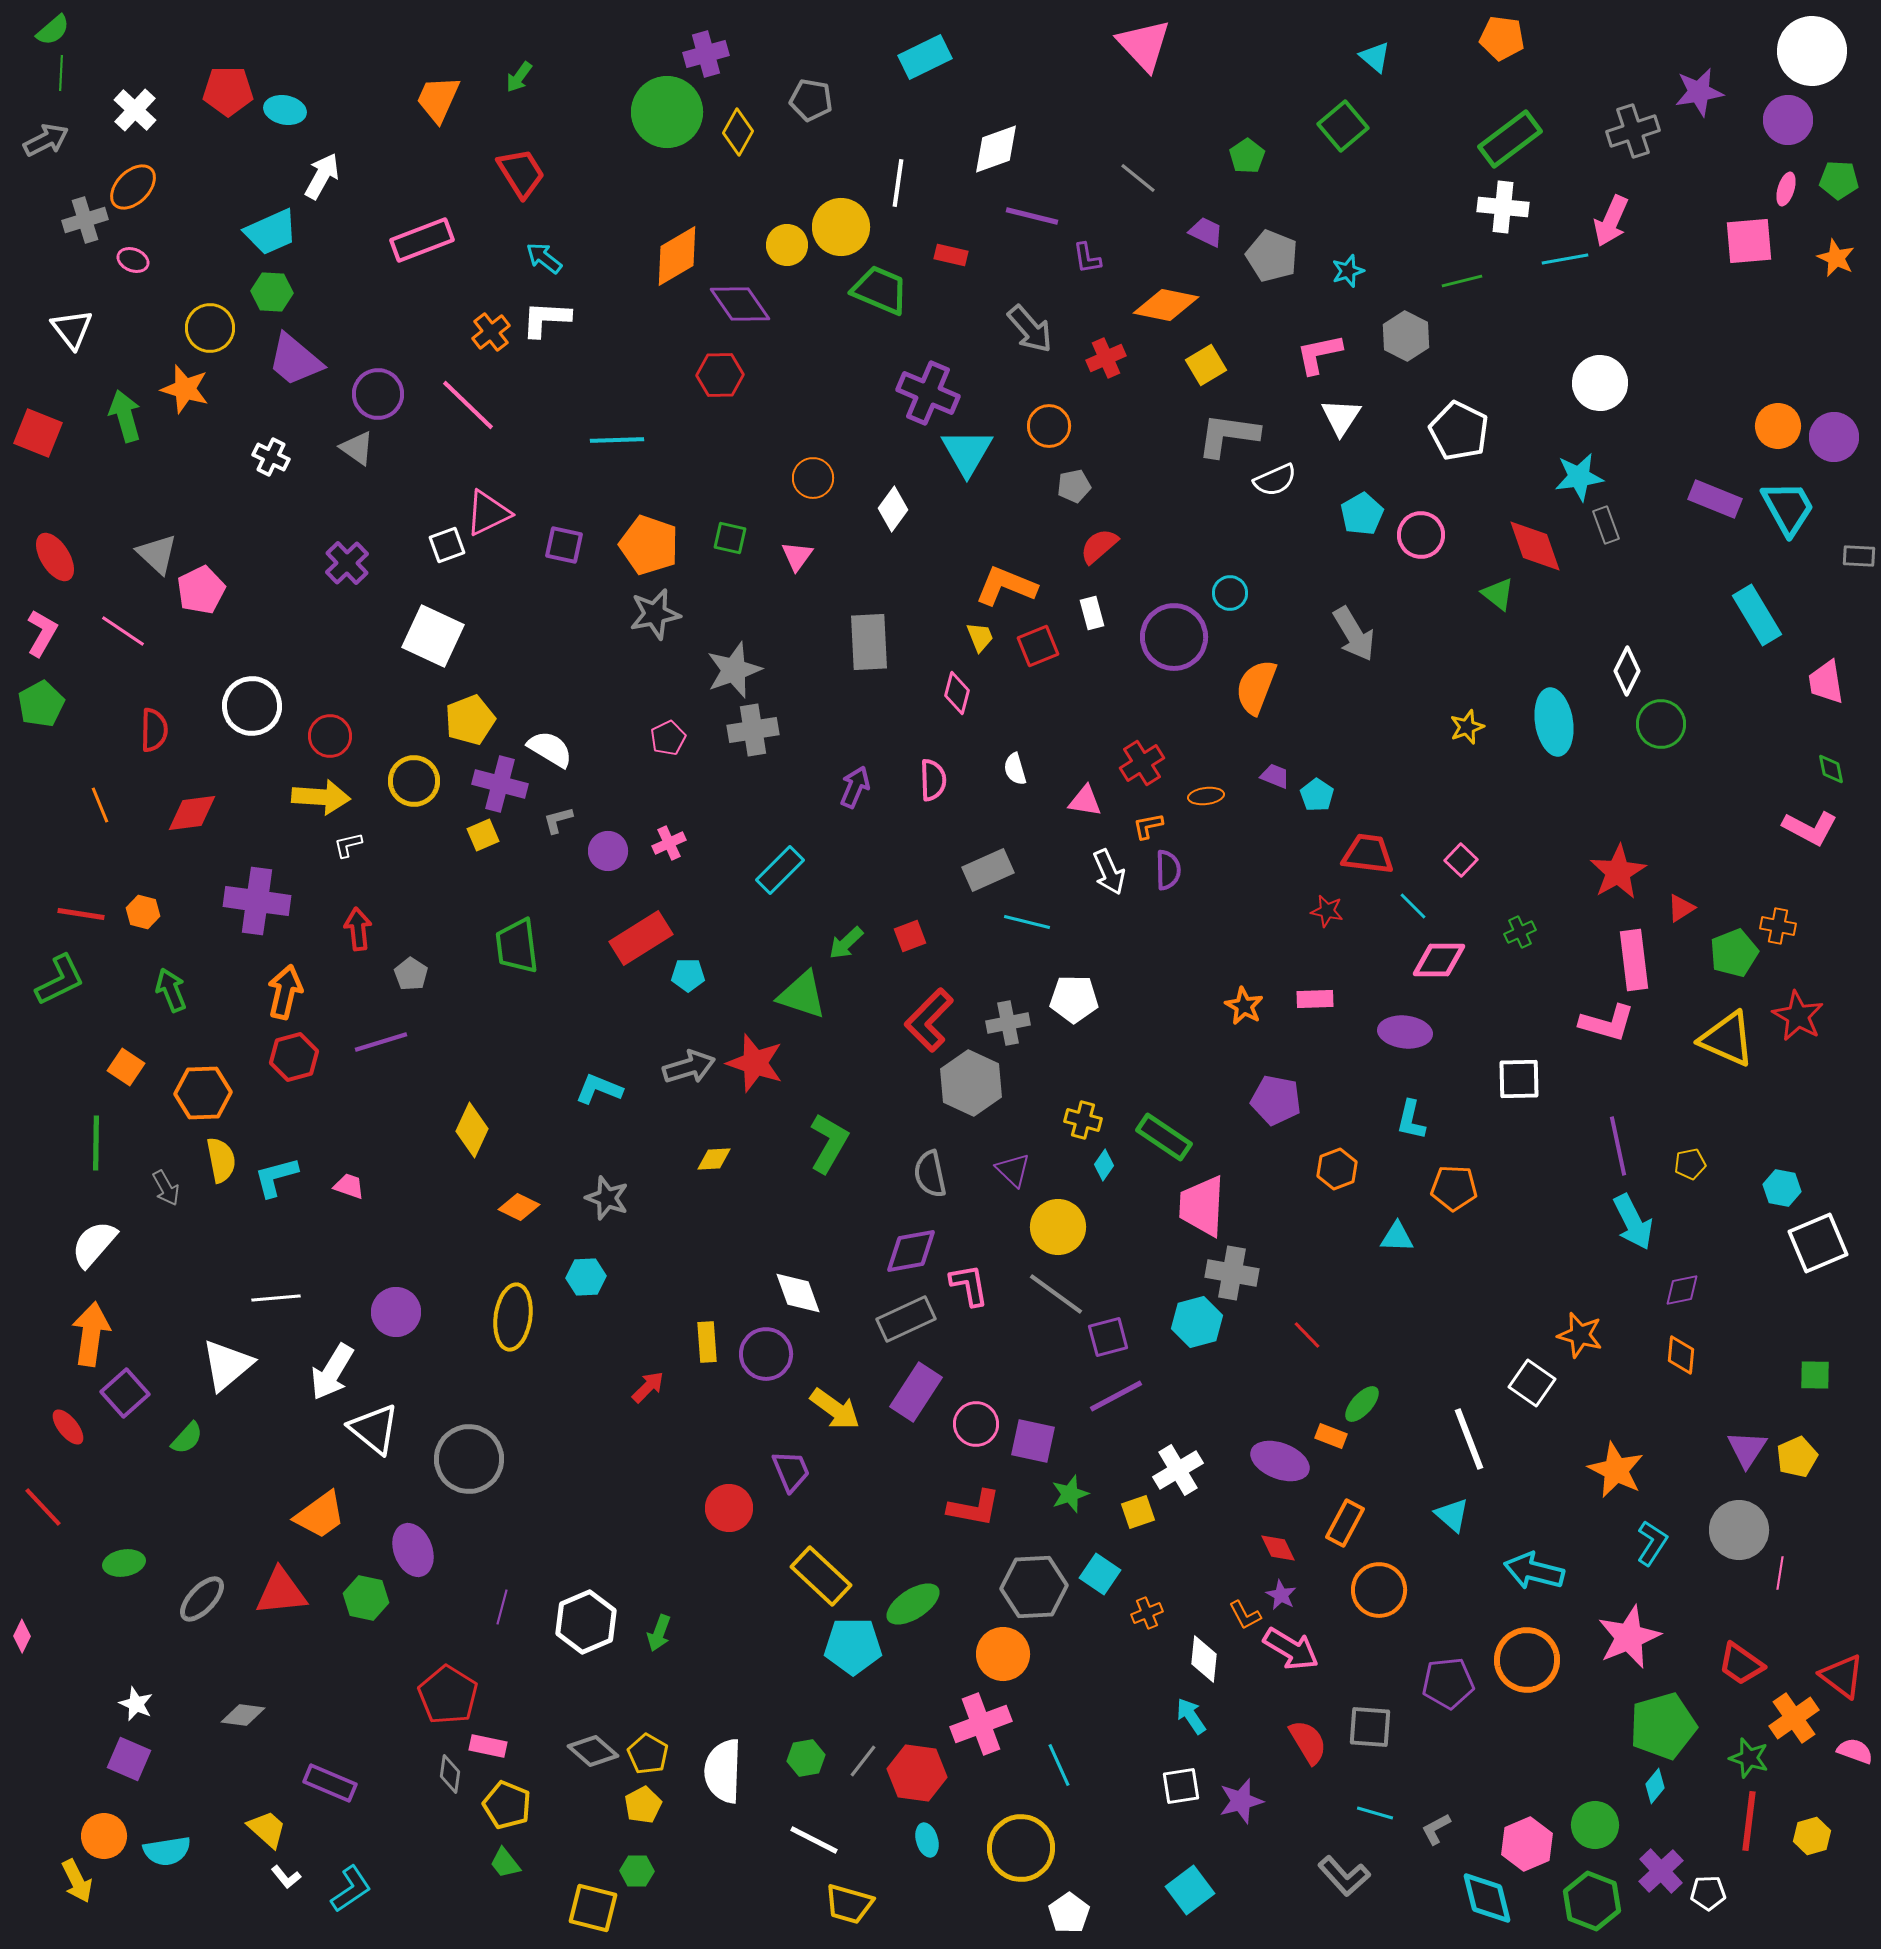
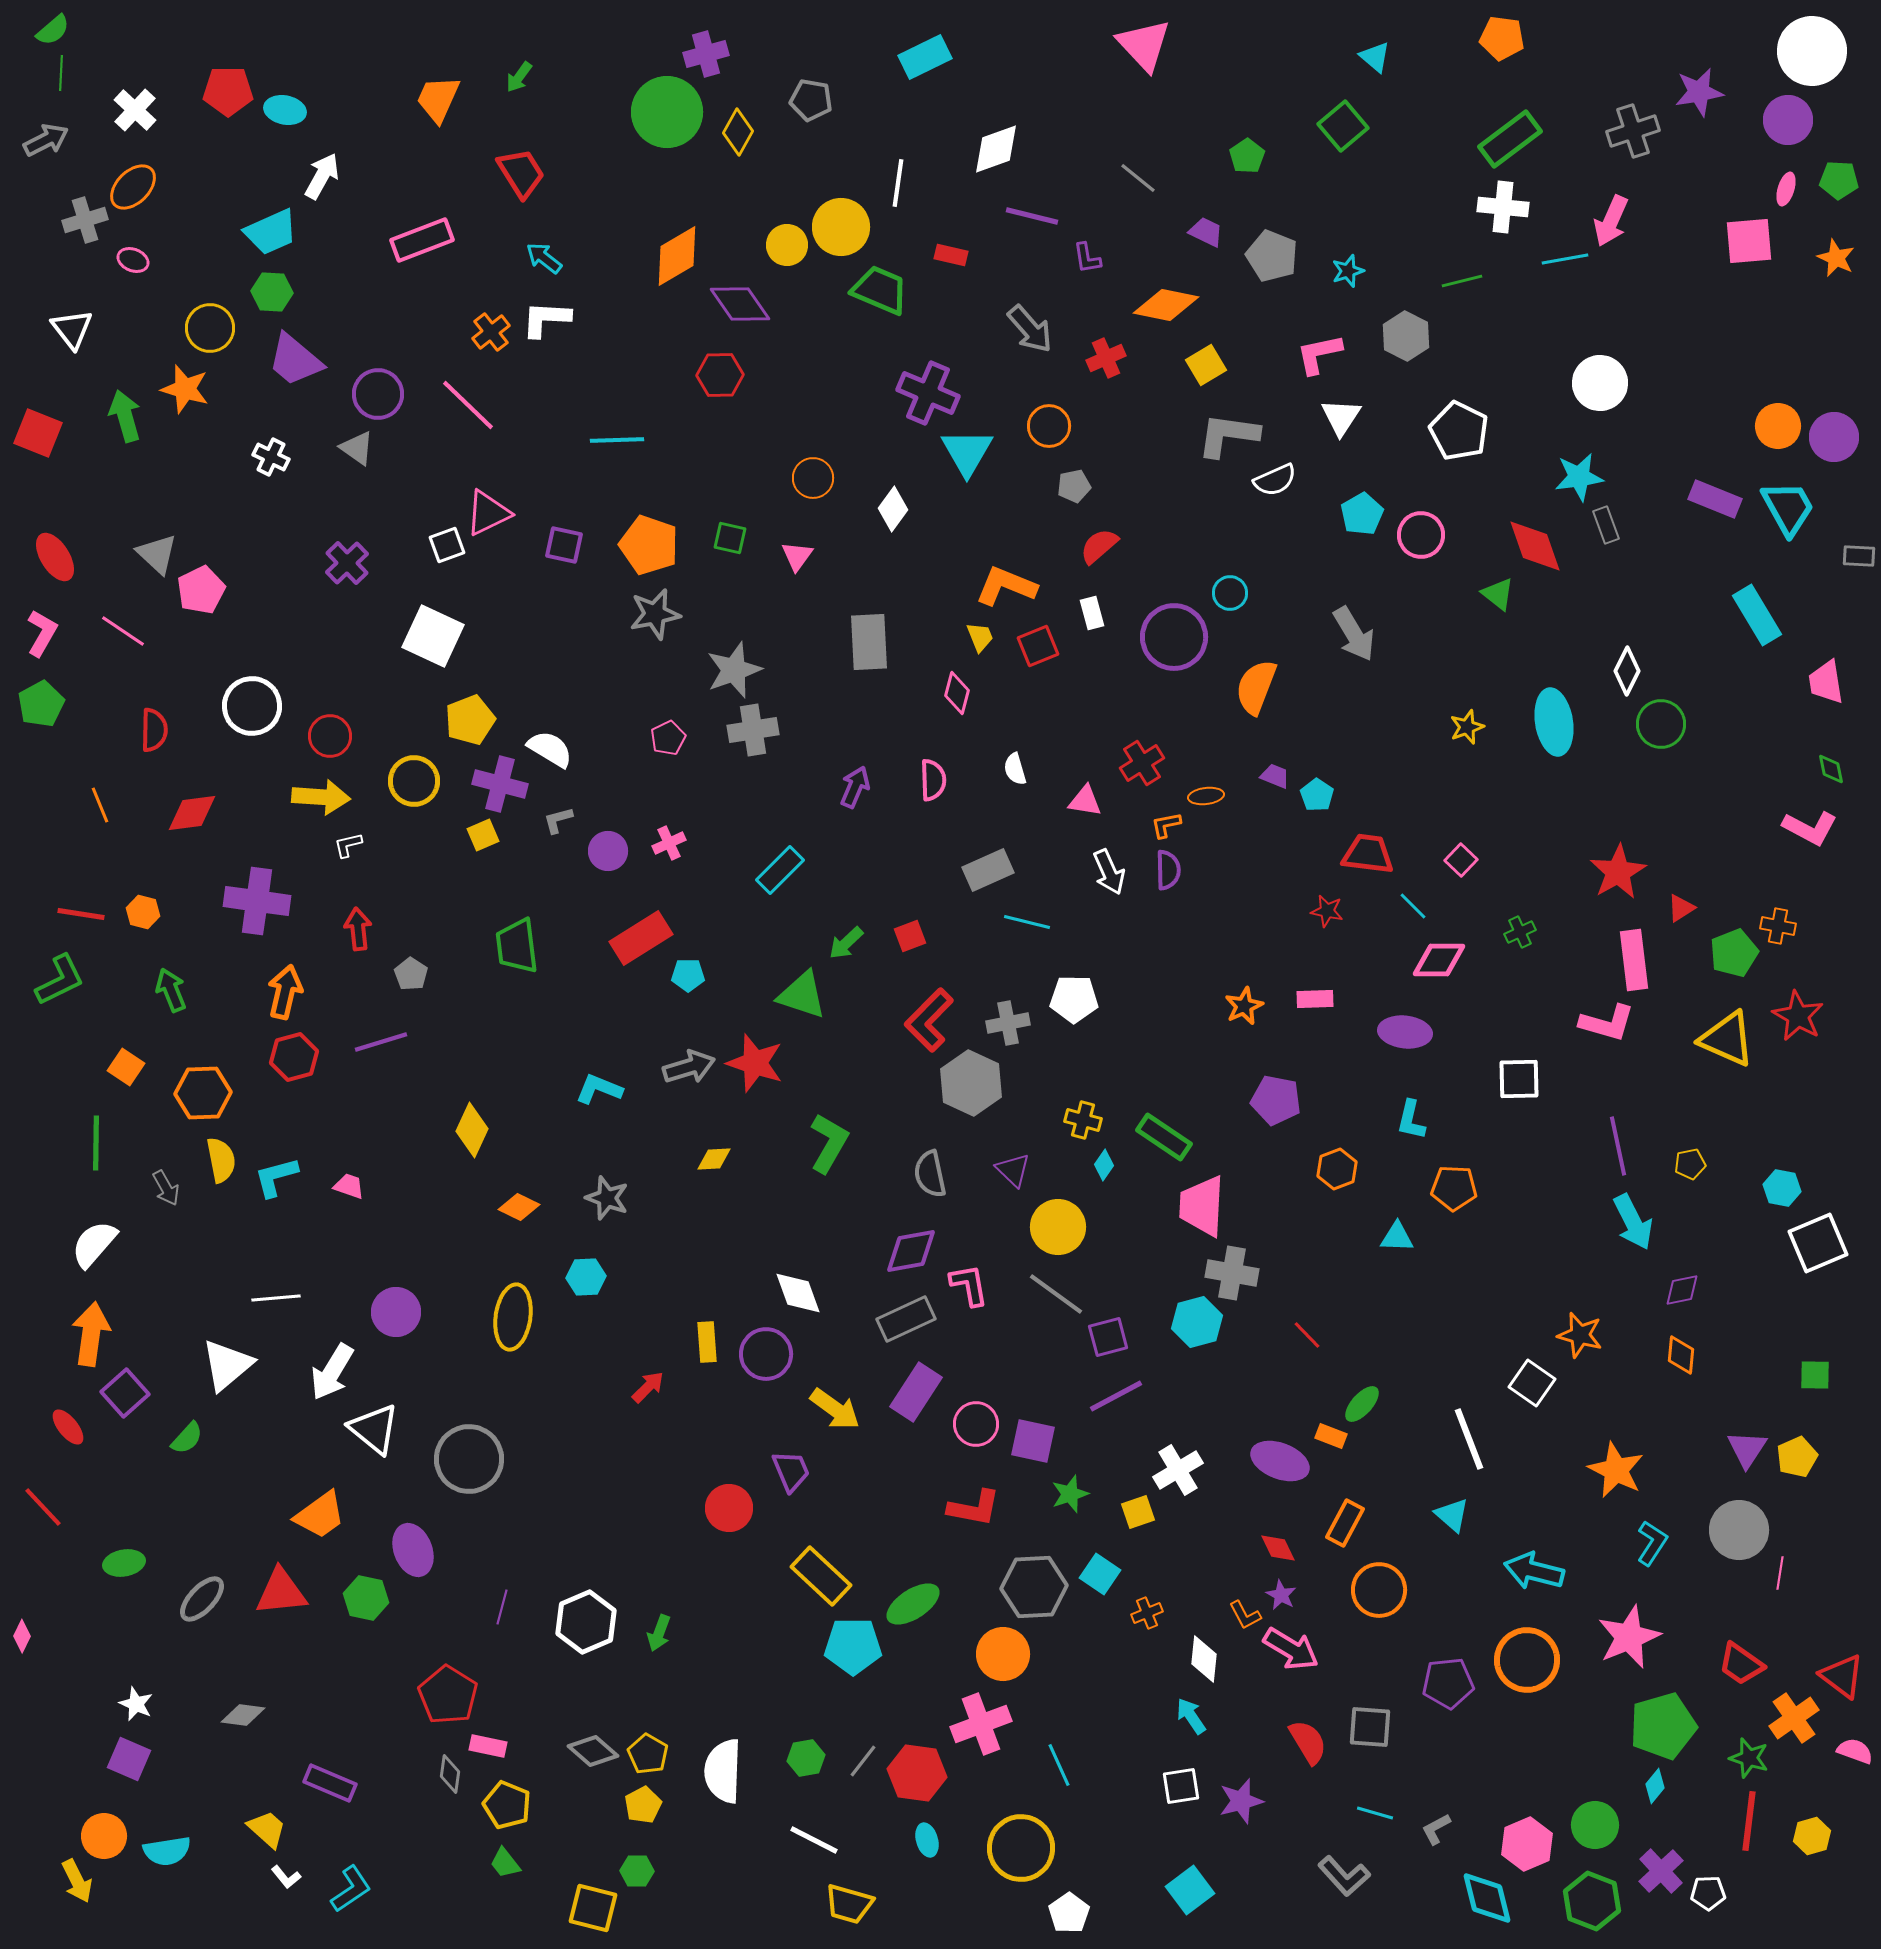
orange L-shape at (1148, 826): moved 18 px right, 1 px up
orange star at (1244, 1006): rotated 18 degrees clockwise
